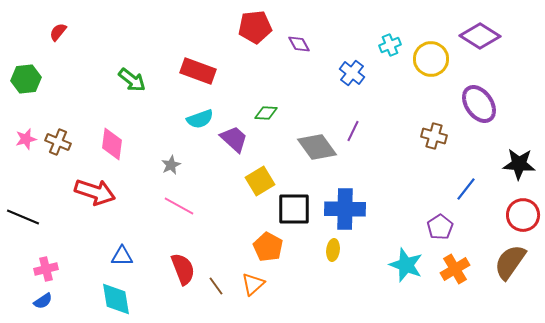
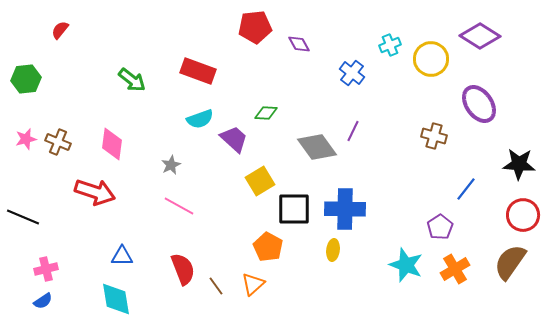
red semicircle at (58, 32): moved 2 px right, 2 px up
